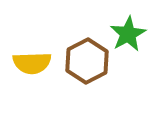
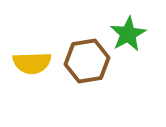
brown hexagon: rotated 18 degrees clockwise
